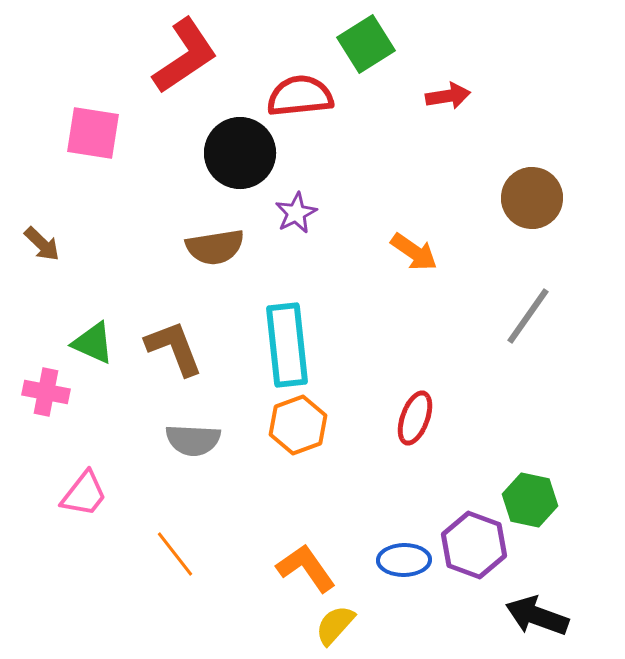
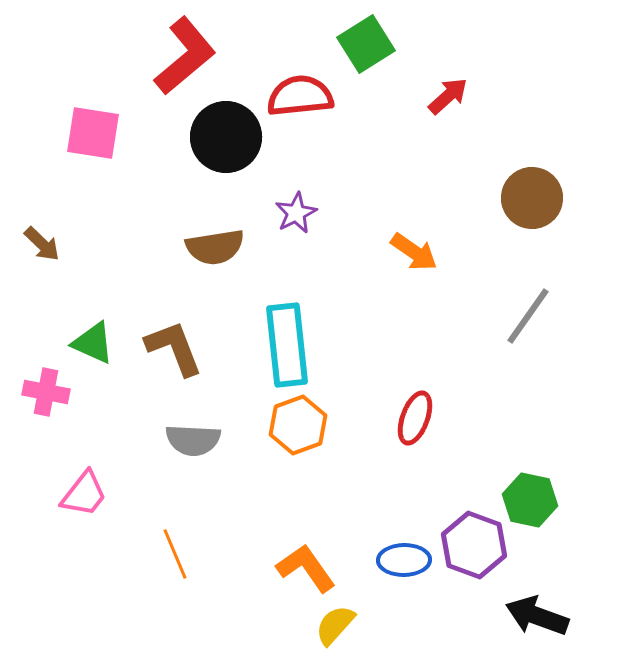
red L-shape: rotated 6 degrees counterclockwise
red arrow: rotated 33 degrees counterclockwise
black circle: moved 14 px left, 16 px up
orange line: rotated 15 degrees clockwise
